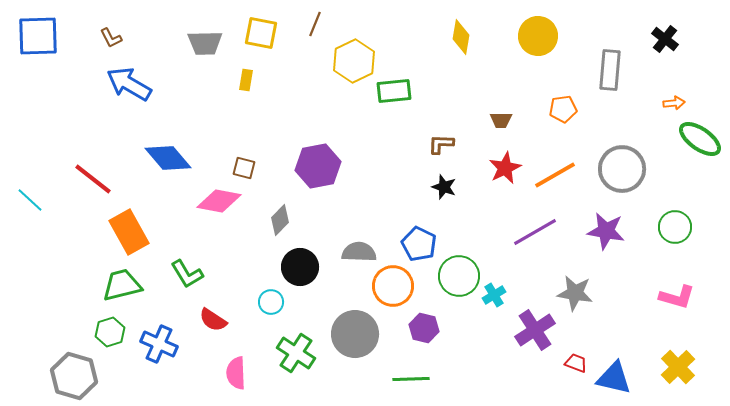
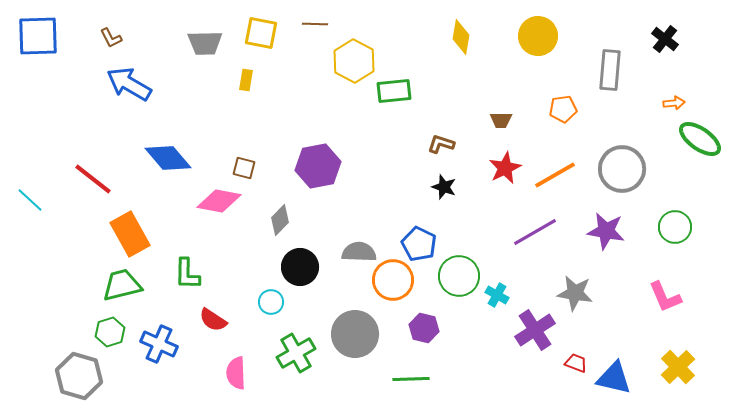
brown line at (315, 24): rotated 70 degrees clockwise
yellow hexagon at (354, 61): rotated 6 degrees counterclockwise
brown L-shape at (441, 144): rotated 16 degrees clockwise
orange rectangle at (129, 232): moved 1 px right, 2 px down
green L-shape at (187, 274): rotated 32 degrees clockwise
orange circle at (393, 286): moved 6 px up
cyan cross at (494, 295): moved 3 px right; rotated 30 degrees counterclockwise
pink L-shape at (677, 297): moved 12 px left; rotated 51 degrees clockwise
green cross at (296, 353): rotated 27 degrees clockwise
gray hexagon at (74, 376): moved 5 px right
